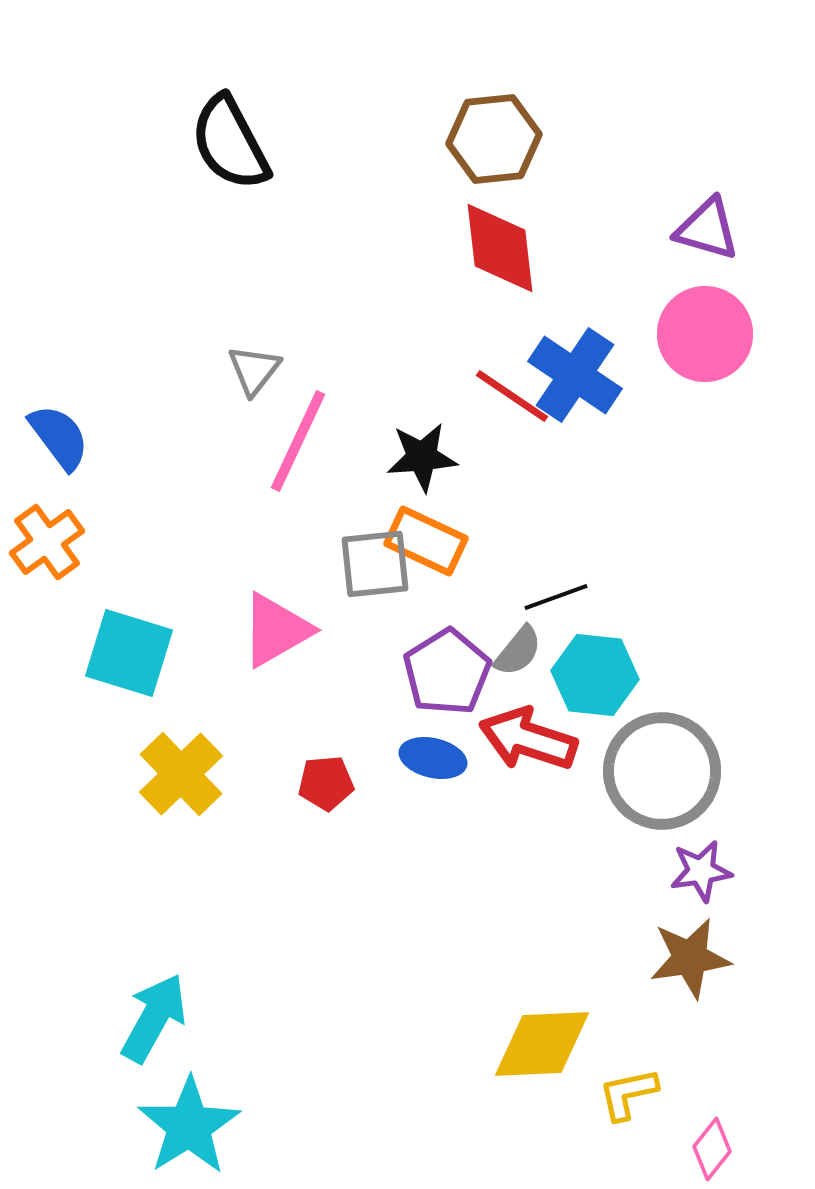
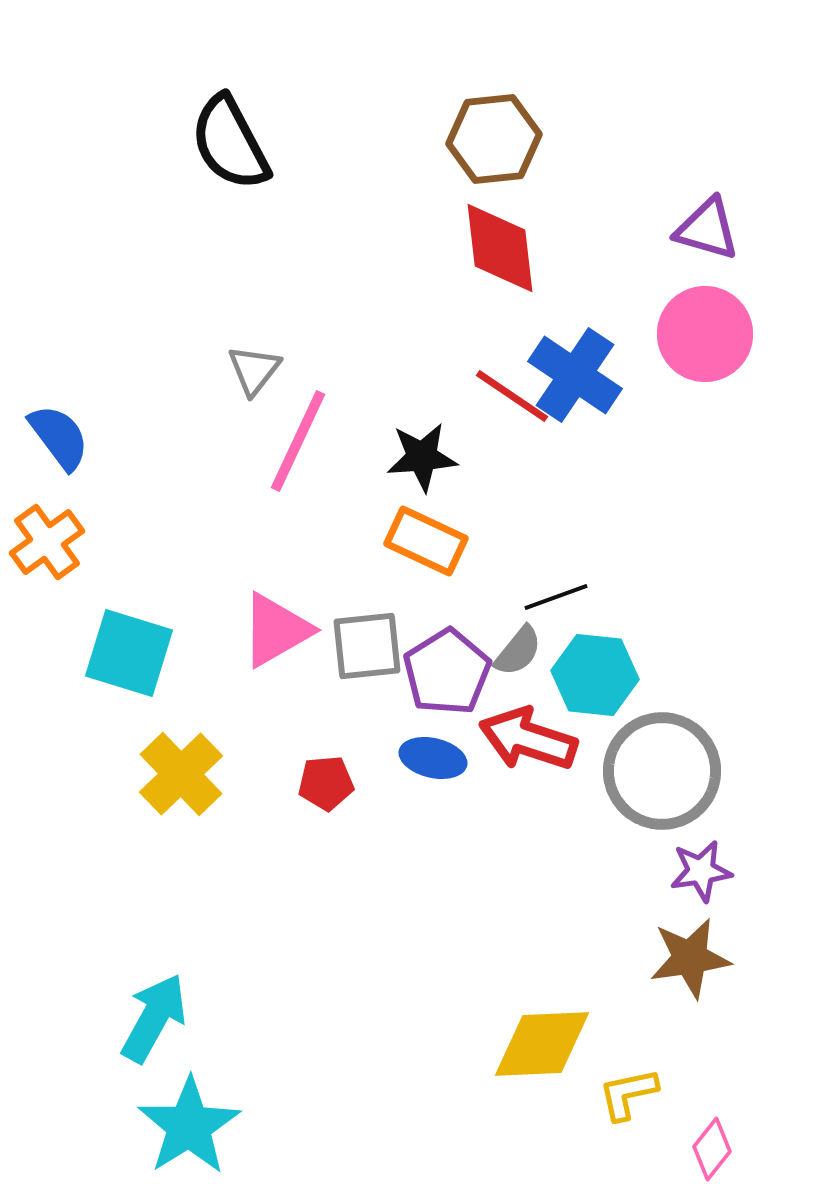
gray square: moved 8 px left, 82 px down
